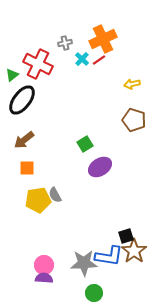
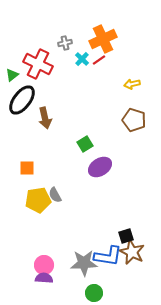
brown arrow: moved 21 px right, 22 px up; rotated 65 degrees counterclockwise
brown star: moved 2 px left, 1 px down; rotated 10 degrees counterclockwise
blue L-shape: moved 1 px left
